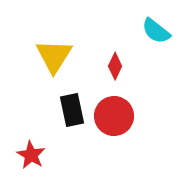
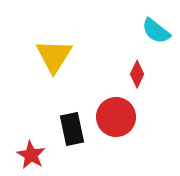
red diamond: moved 22 px right, 8 px down
black rectangle: moved 19 px down
red circle: moved 2 px right, 1 px down
